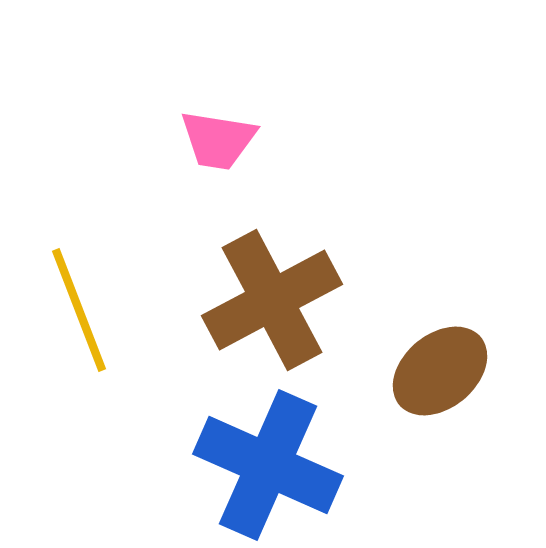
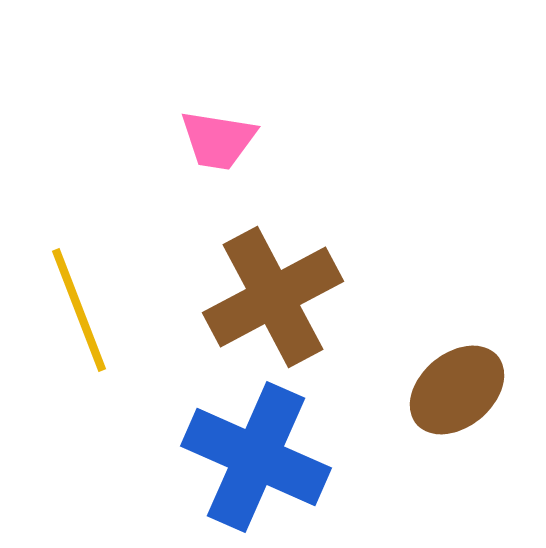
brown cross: moved 1 px right, 3 px up
brown ellipse: moved 17 px right, 19 px down
blue cross: moved 12 px left, 8 px up
